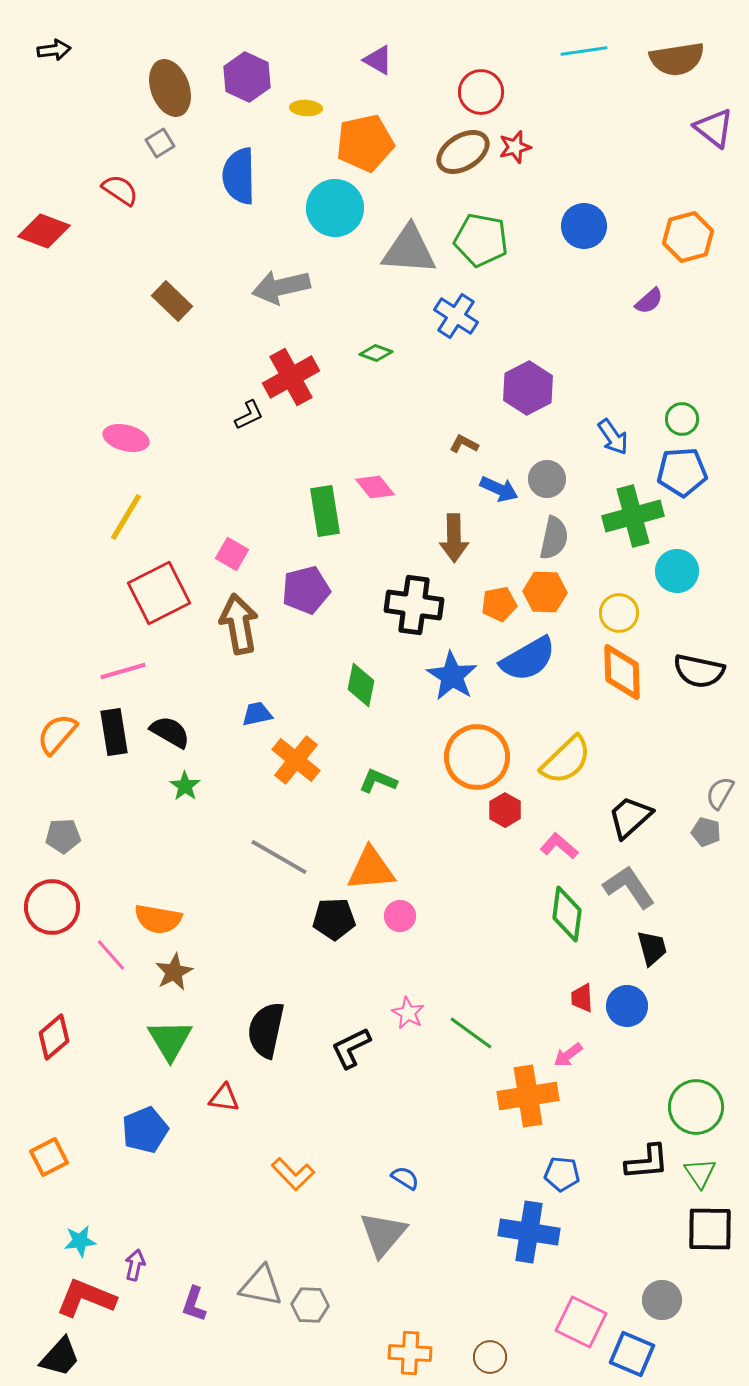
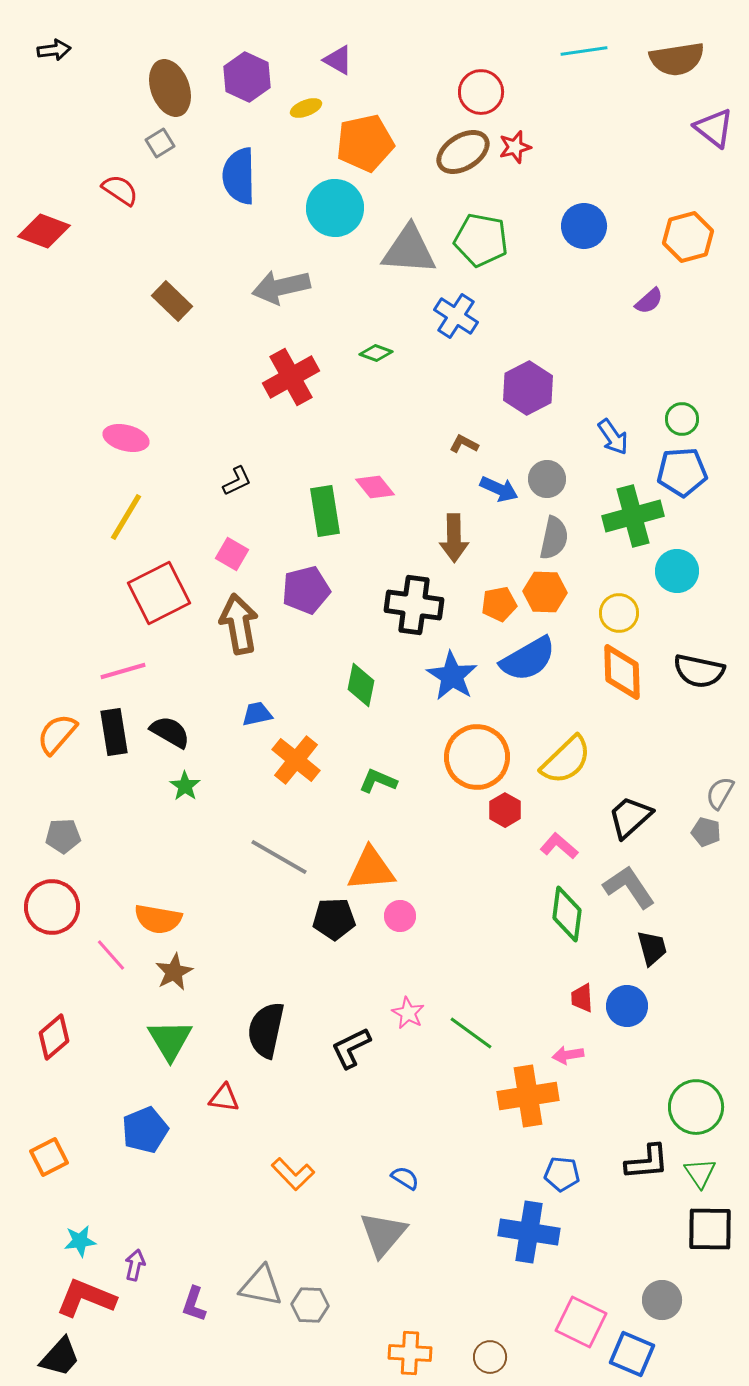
purple triangle at (378, 60): moved 40 px left
yellow ellipse at (306, 108): rotated 24 degrees counterclockwise
black L-shape at (249, 415): moved 12 px left, 66 px down
pink arrow at (568, 1055): rotated 28 degrees clockwise
